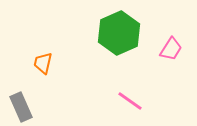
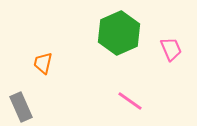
pink trapezoid: rotated 55 degrees counterclockwise
